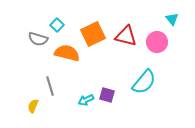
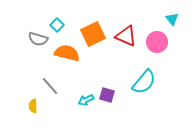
red triangle: rotated 10 degrees clockwise
gray line: rotated 24 degrees counterclockwise
yellow semicircle: rotated 24 degrees counterclockwise
